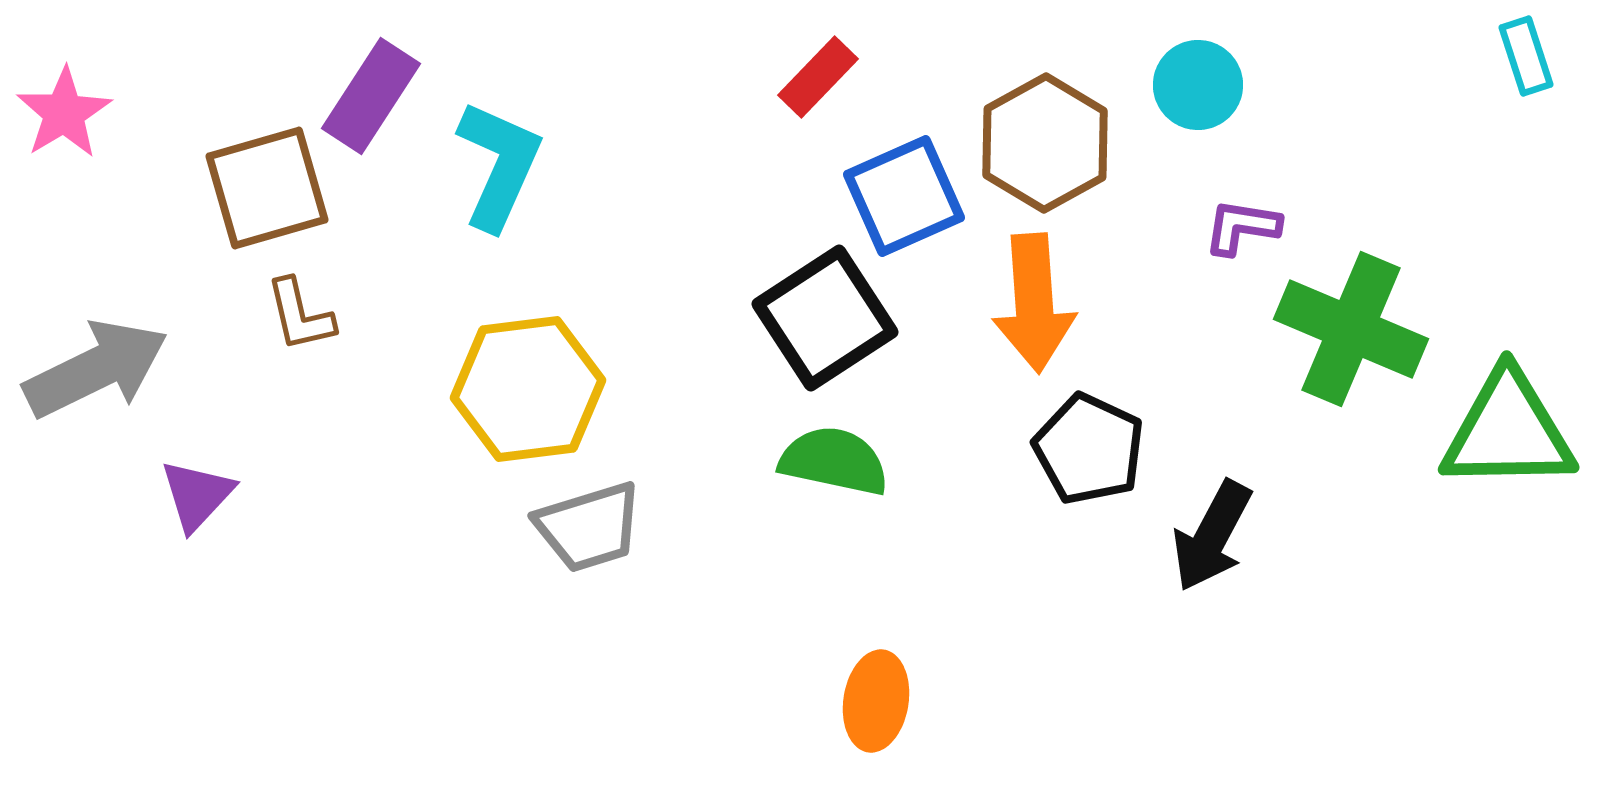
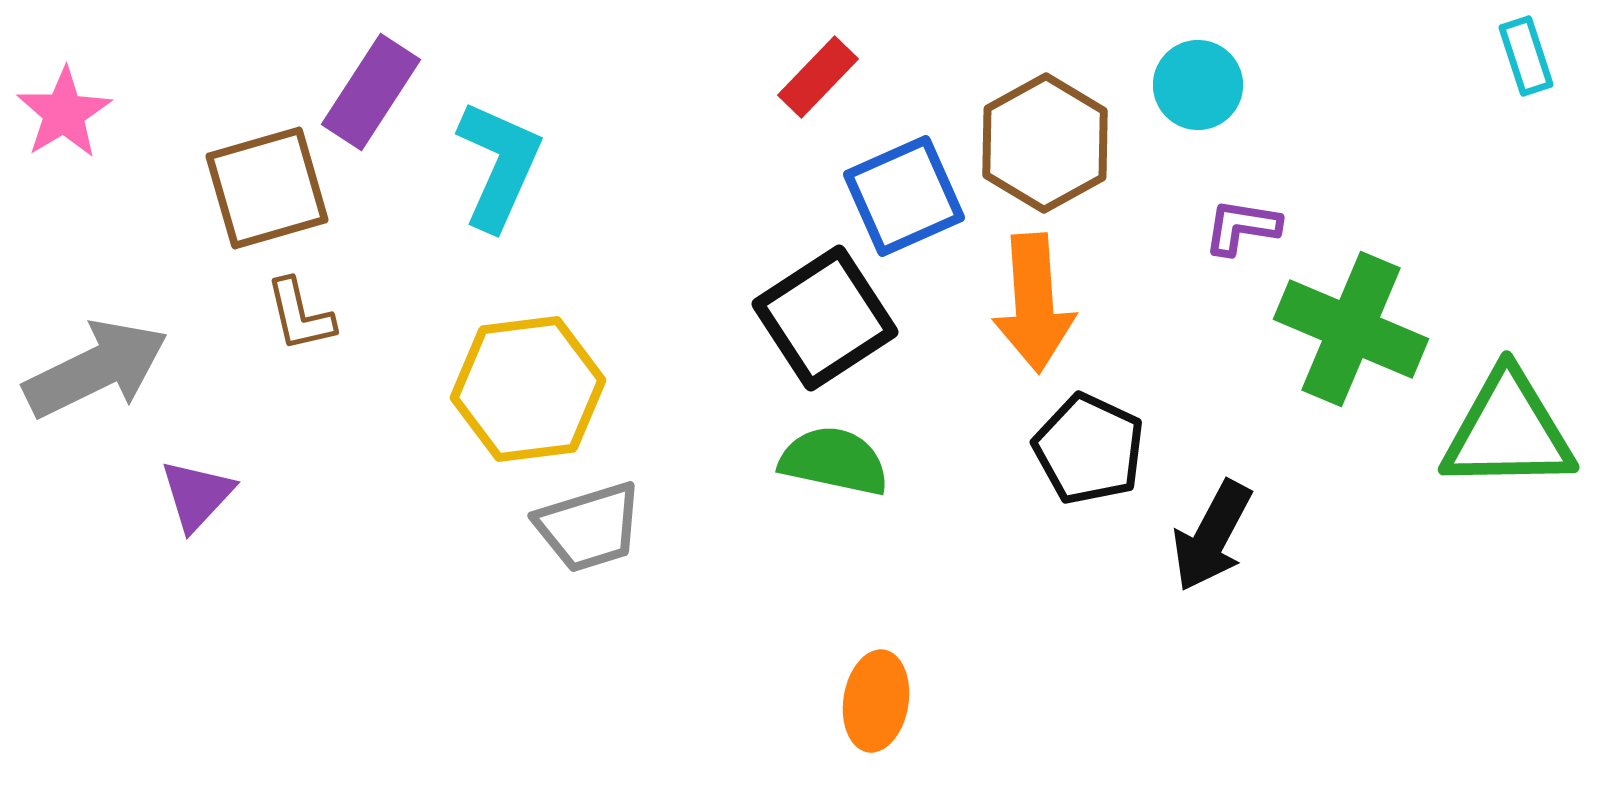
purple rectangle: moved 4 px up
